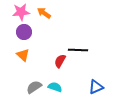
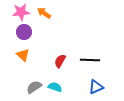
black line: moved 12 px right, 10 px down
